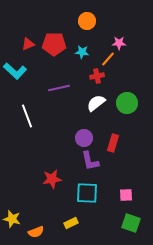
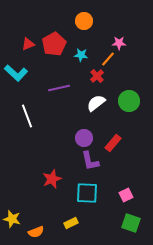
orange circle: moved 3 px left
red pentagon: rotated 30 degrees counterclockwise
cyan star: moved 1 px left, 3 px down
cyan L-shape: moved 1 px right, 2 px down
red cross: rotated 32 degrees counterclockwise
green circle: moved 2 px right, 2 px up
red rectangle: rotated 24 degrees clockwise
red star: rotated 12 degrees counterclockwise
pink square: rotated 24 degrees counterclockwise
